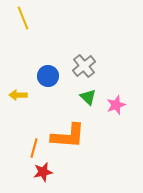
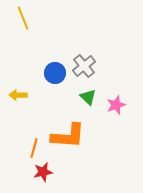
blue circle: moved 7 px right, 3 px up
